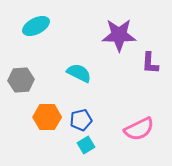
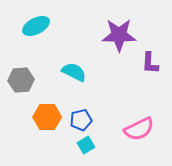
cyan semicircle: moved 5 px left, 1 px up
